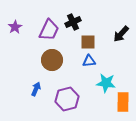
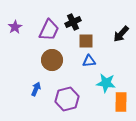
brown square: moved 2 px left, 1 px up
orange rectangle: moved 2 px left
